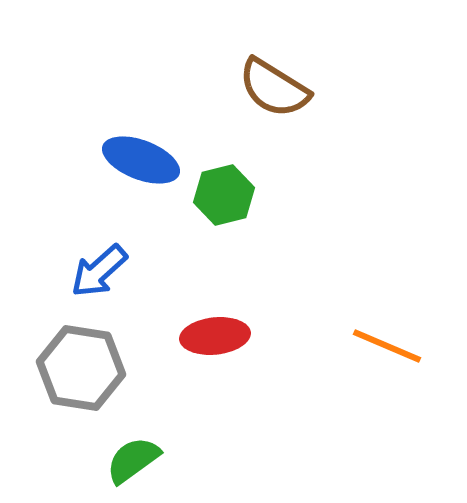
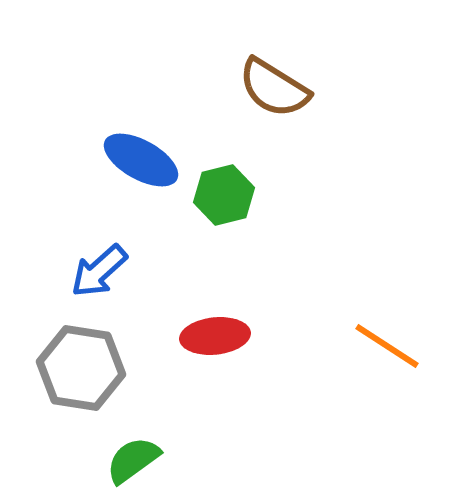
blue ellipse: rotated 8 degrees clockwise
orange line: rotated 10 degrees clockwise
